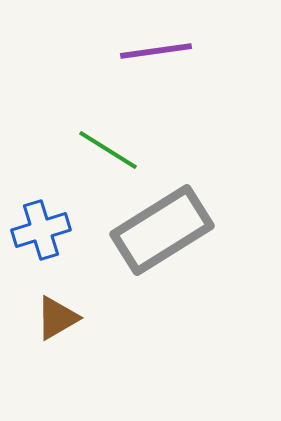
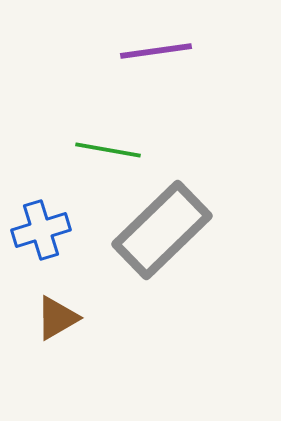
green line: rotated 22 degrees counterclockwise
gray rectangle: rotated 12 degrees counterclockwise
